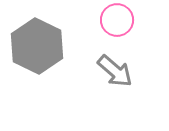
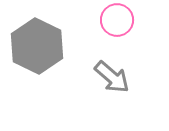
gray arrow: moved 3 px left, 6 px down
